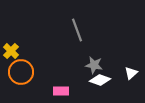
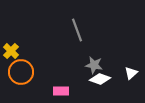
white diamond: moved 1 px up
